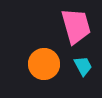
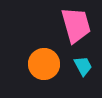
pink trapezoid: moved 1 px up
